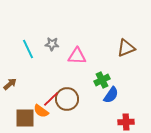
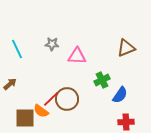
cyan line: moved 11 px left
blue semicircle: moved 9 px right
